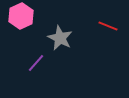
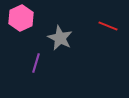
pink hexagon: moved 2 px down
purple line: rotated 24 degrees counterclockwise
